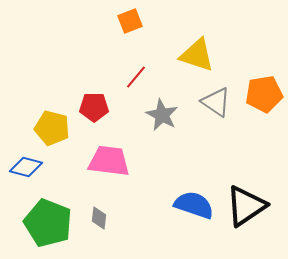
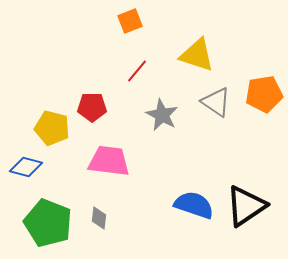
red line: moved 1 px right, 6 px up
red pentagon: moved 2 px left
